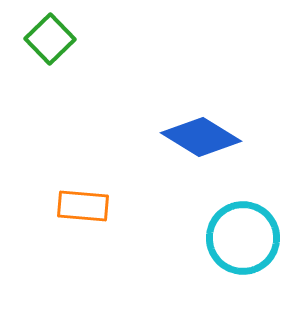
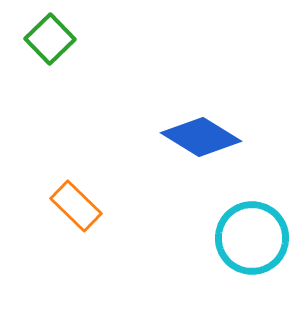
orange rectangle: moved 7 px left; rotated 39 degrees clockwise
cyan circle: moved 9 px right
